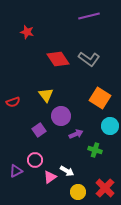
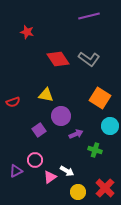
yellow triangle: rotated 42 degrees counterclockwise
